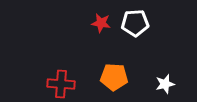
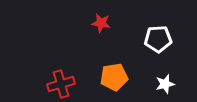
white pentagon: moved 23 px right, 16 px down
orange pentagon: rotated 12 degrees counterclockwise
red cross: rotated 20 degrees counterclockwise
